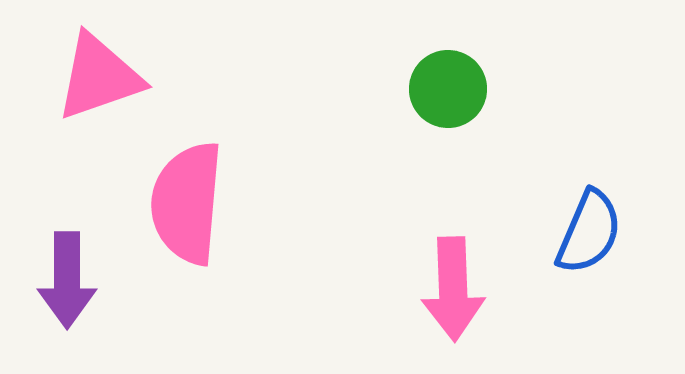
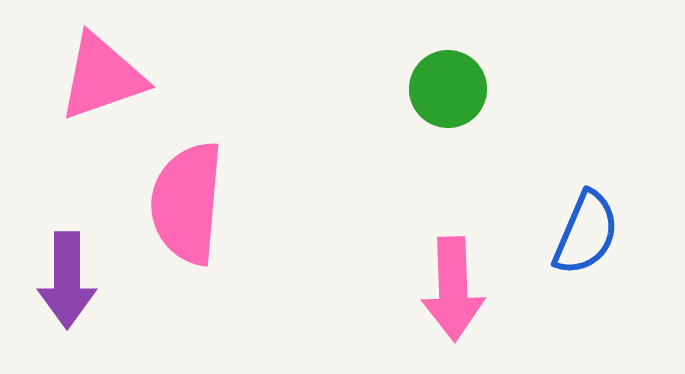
pink triangle: moved 3 px right
blue semicircle: moved 3 px left, 1 px down
